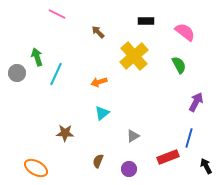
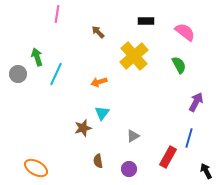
pink line: rotated 72 degrees clockwise
gray circle: moved 1 px right, 1 px down
cyan triangle: rotated 14 degrees counterclockwise
brown star: moved 18 px right, 5 px up; rotated 18 degrees counterclockwise
red rectangle: rotated 40 degrees counterclockwise
brown semicircle: rotated 32 degrees counterclockwise
black arrow: moved 5 px down
